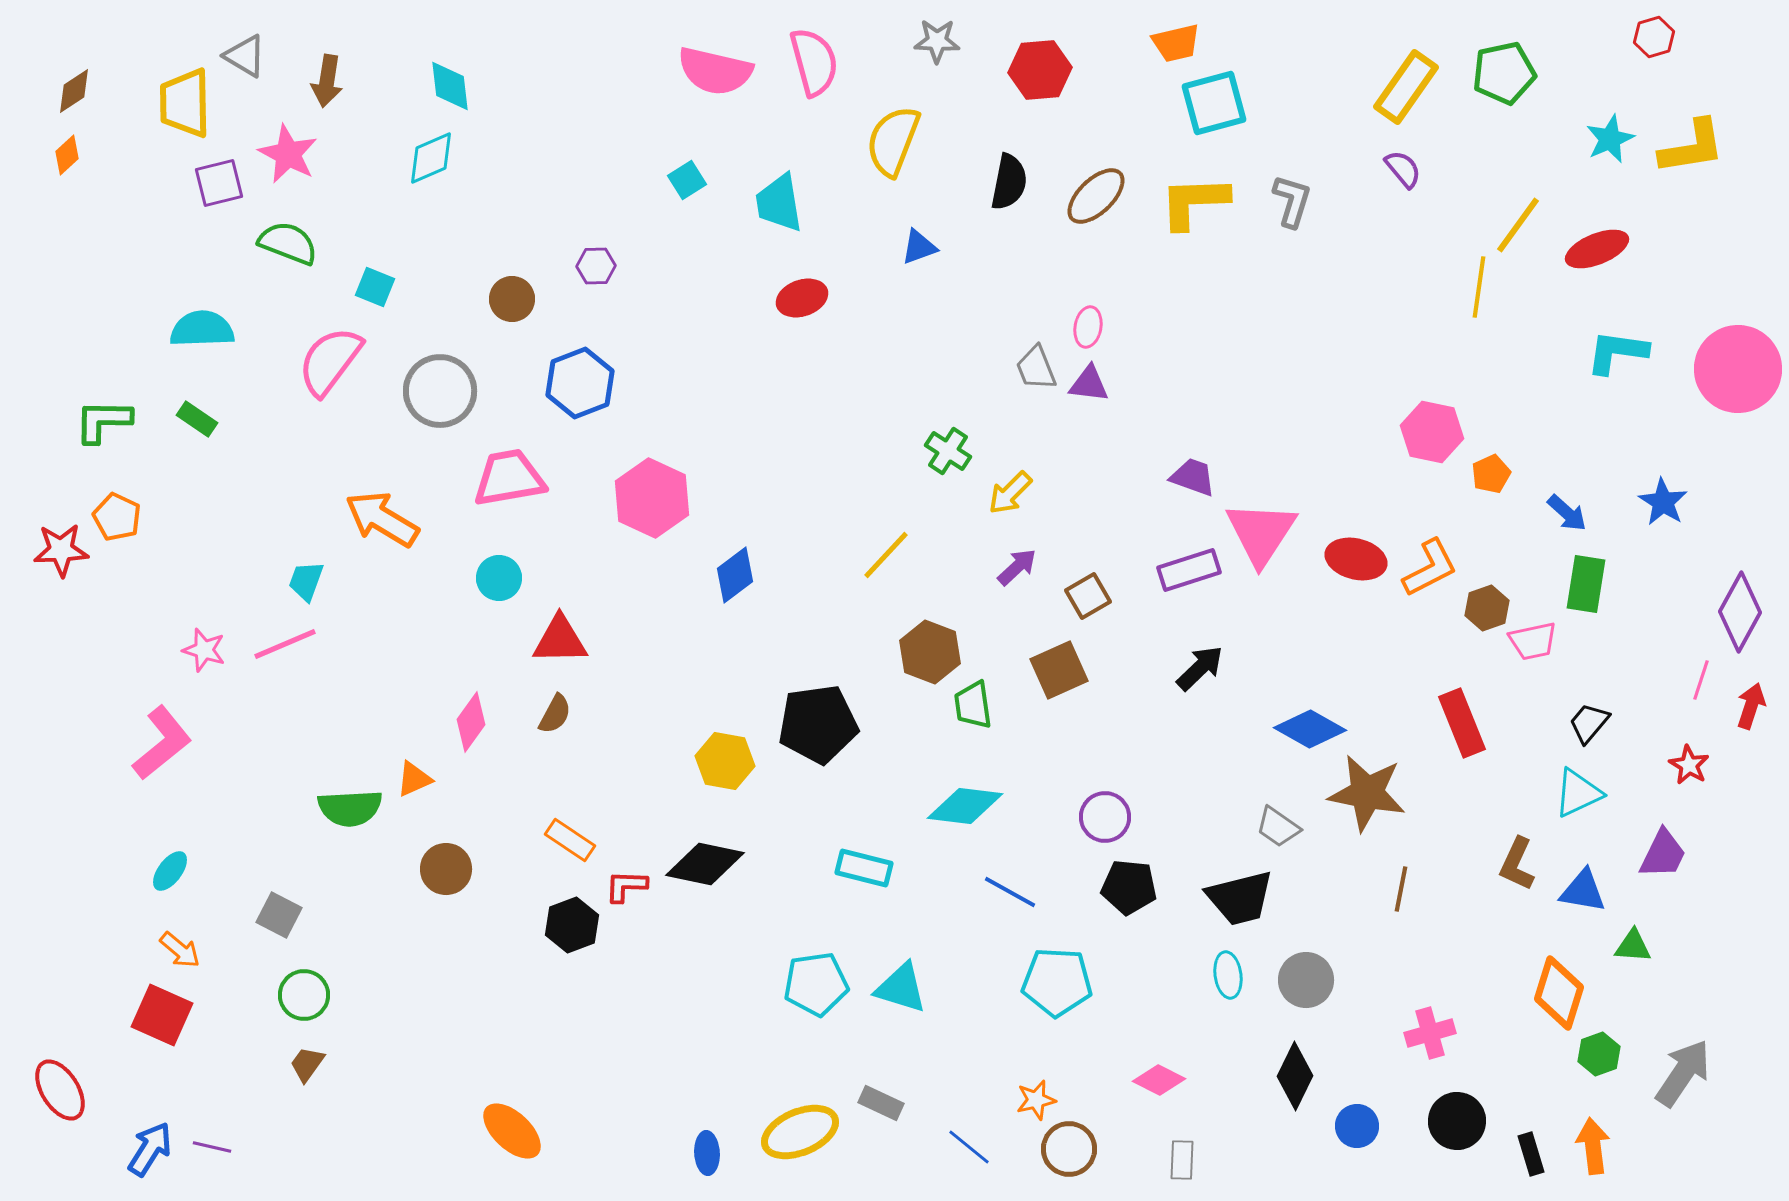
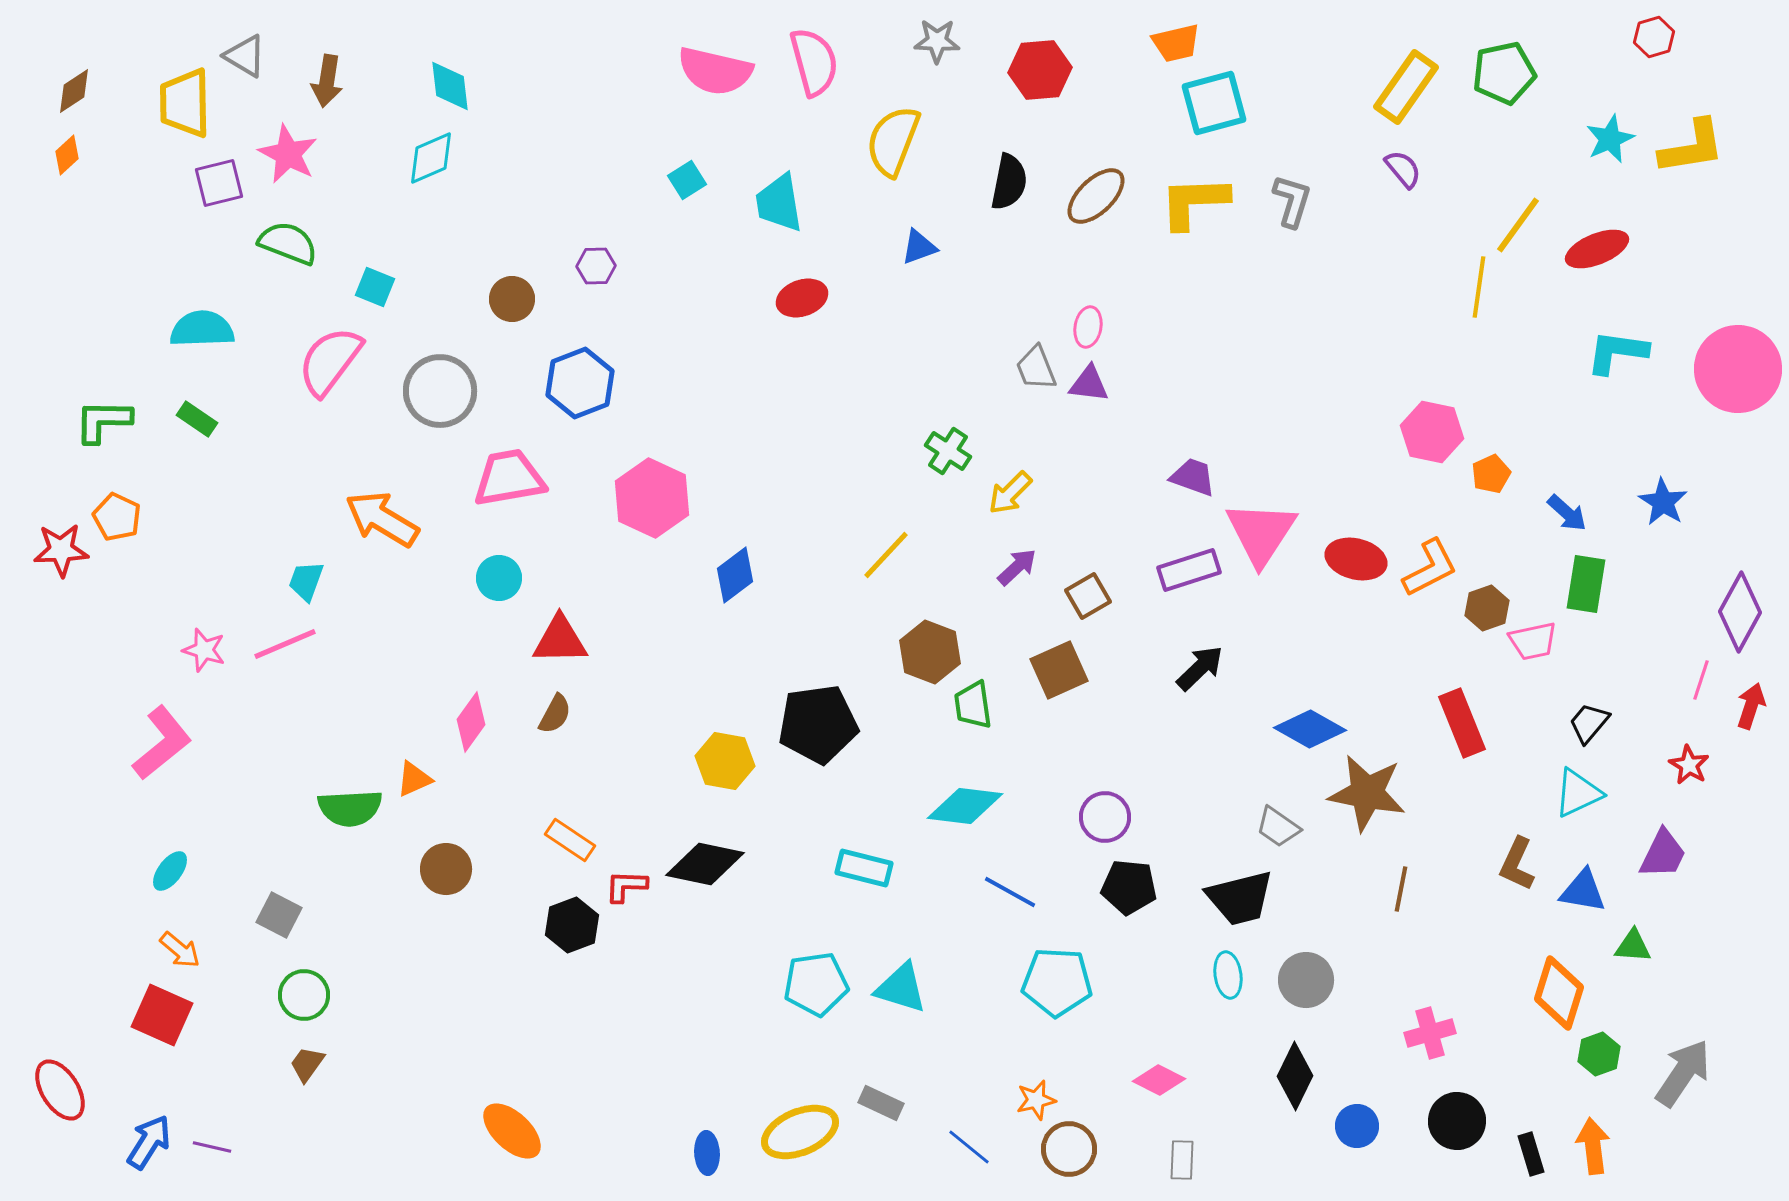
blue arrow at (150, 1149): moved 1 px left, 7 px up
